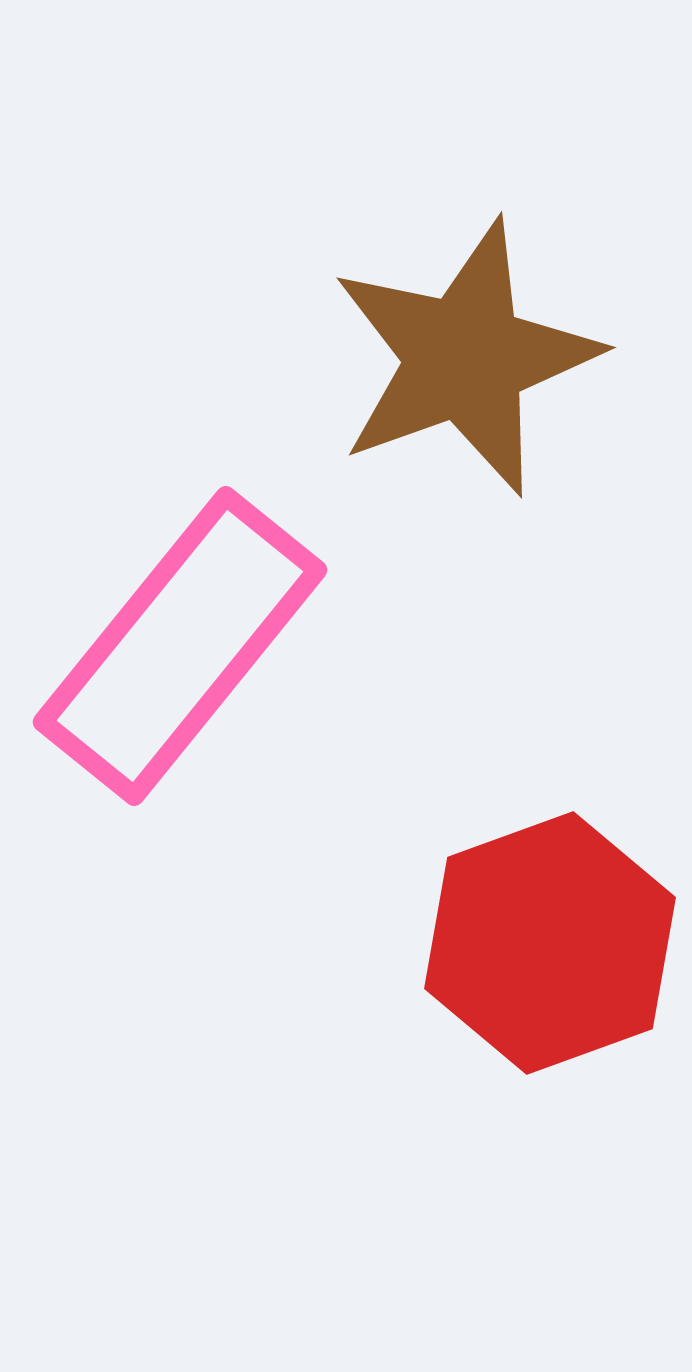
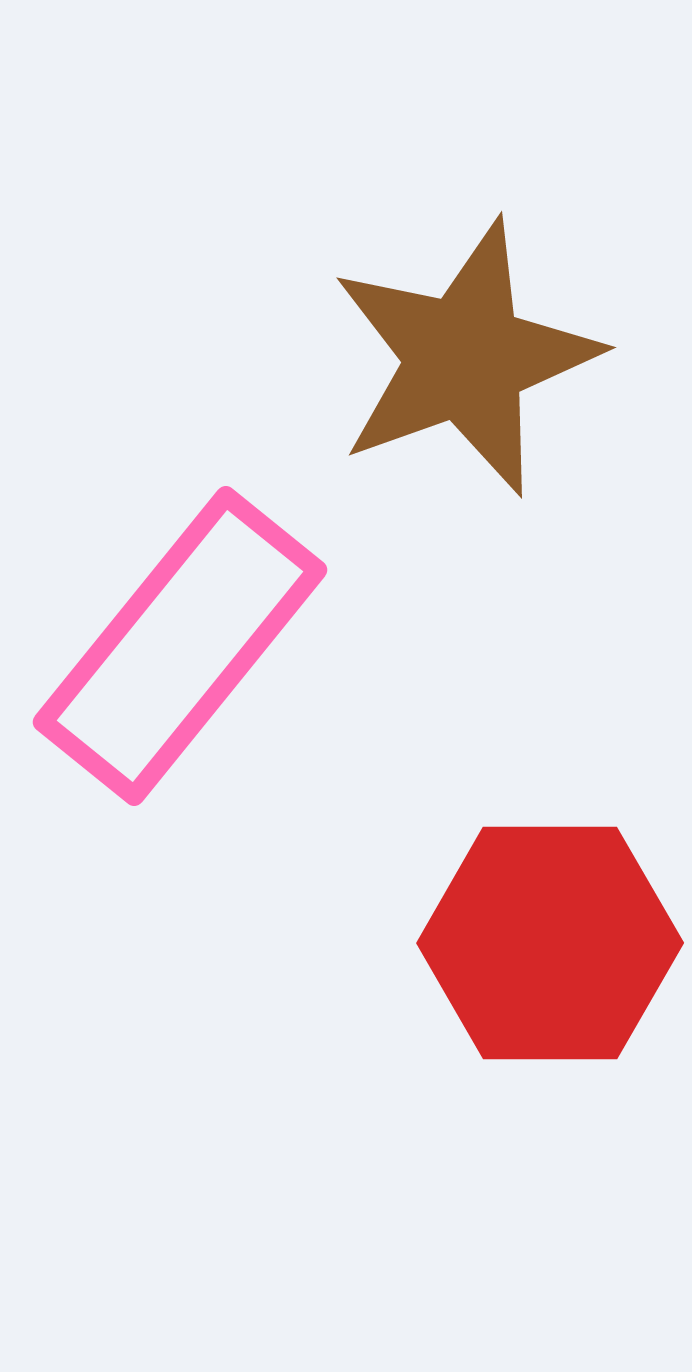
red hexagon: rotated 20 degrees clockwise
